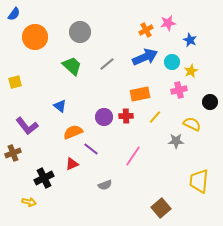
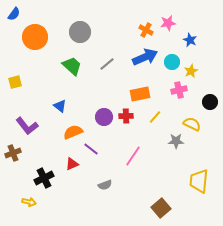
orange cross: rotated 32 degrees counterclockwise
